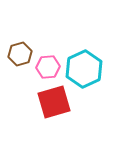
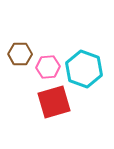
brown hexagon: rotated 15 degrees clockwise
cyan hexagon: rotated 15 degrees counterclockwise
